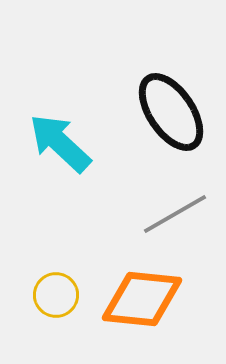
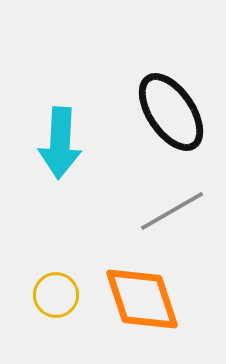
cyan arrow: rotated 130 degrees counterclockwise
gray line: moved 3 px left, 3 px up
orange diamond: rotated 66 degrees clockwise
